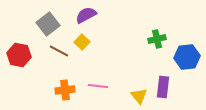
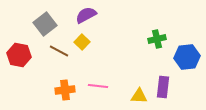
gray square: moved 3 px left
yellow triangle: rotated 48 degrees counterclockwise
